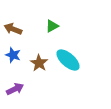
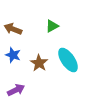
cyan ellipse: rotated 15 degrees clockwise
purple arrow: moved 1 px right, 1 px down
